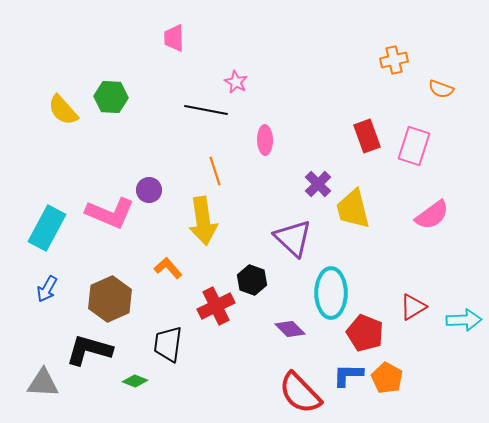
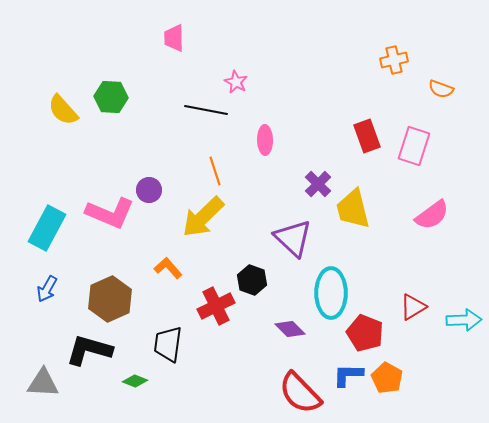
yellow arrow: moved 4 px up; rotated 54 degrees clockwise
